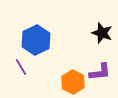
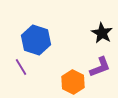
black star: rotated 10 degrees clockwise
blue hexagon: rotated 16 degrees counterclockwise
purple L-shape: moved 5 px up; rotated 15 degrees counterclockwise
